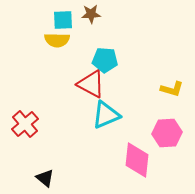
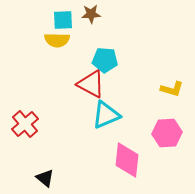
pink diamond: moved 10 px left
